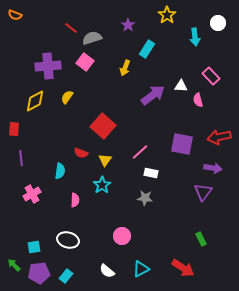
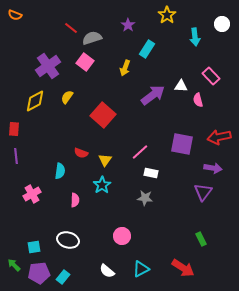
white circle at (218, 23): moved 4 px right, 1 px down
purple cross at (48, 66): rotated 30 degrees counterclockwise
red square at (103, 126): moved 11 px up
purple line at (21, 158): moved 5 px left, 2 px up
cyan rectangle at (66, 276): moved 3 px left, 1 px down
